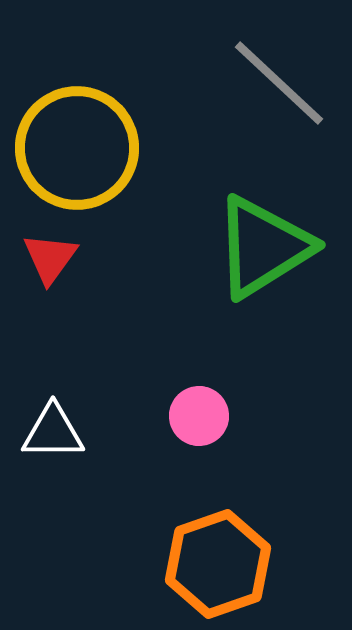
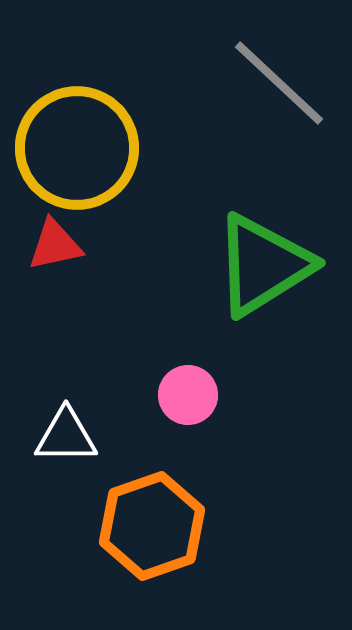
green triangle: moved 18 px down
red triangle: moved 5 px right, 13 px up; rotated 42 degrees clockwise
pink circle: moved 11 px left, 21 px up
white triangle: moved 13 px right, 4 px down
orange hexagon: moved 66 px left, 38 px up
